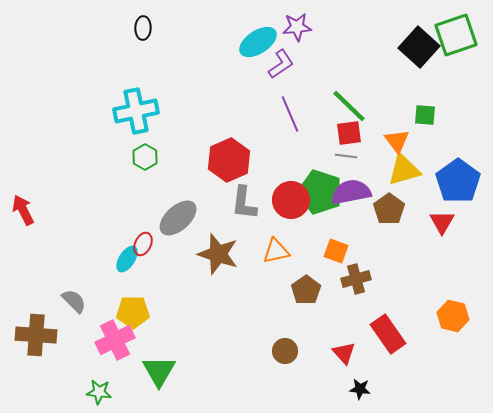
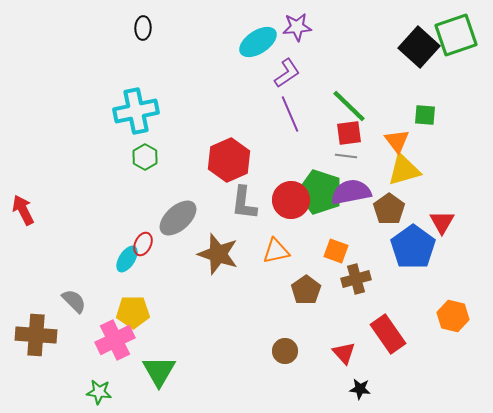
purple L-shape at (281, 64): moved 6 px right, 9 px down
blue pentagon at (458, 181): moved 45 px left, 66 px down
